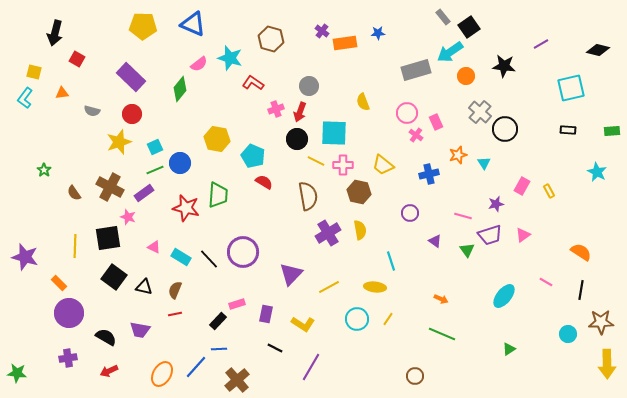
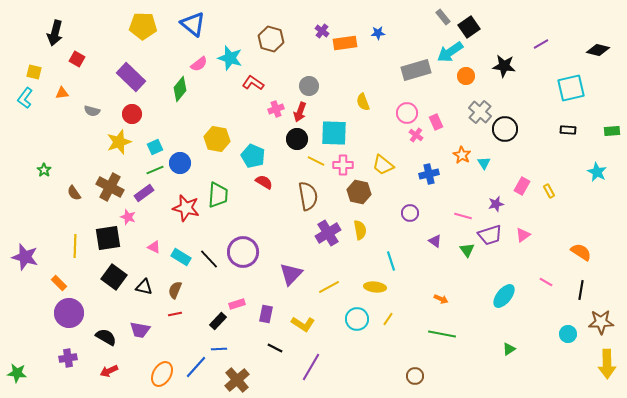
blue triangle at (193, 24): rotated 16 degrees clockwise
orange star at (458, 155): moved 4 px right; rotated 24 degrees counterclockwise
green line at (442, 334): rotated 12 degrees counterclockwise
